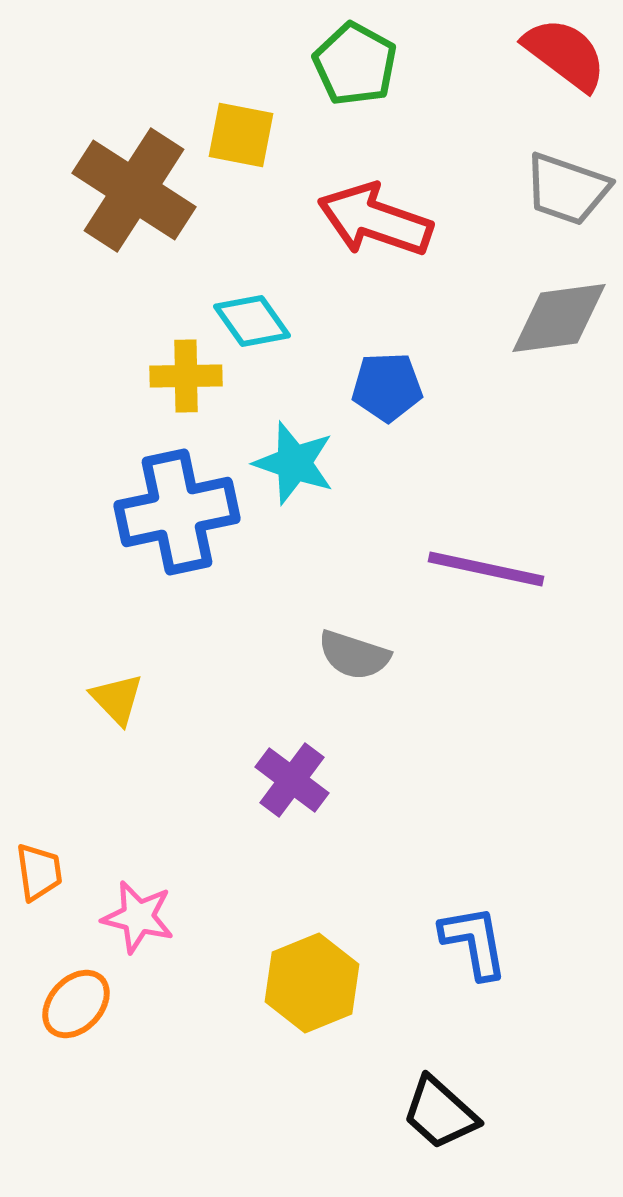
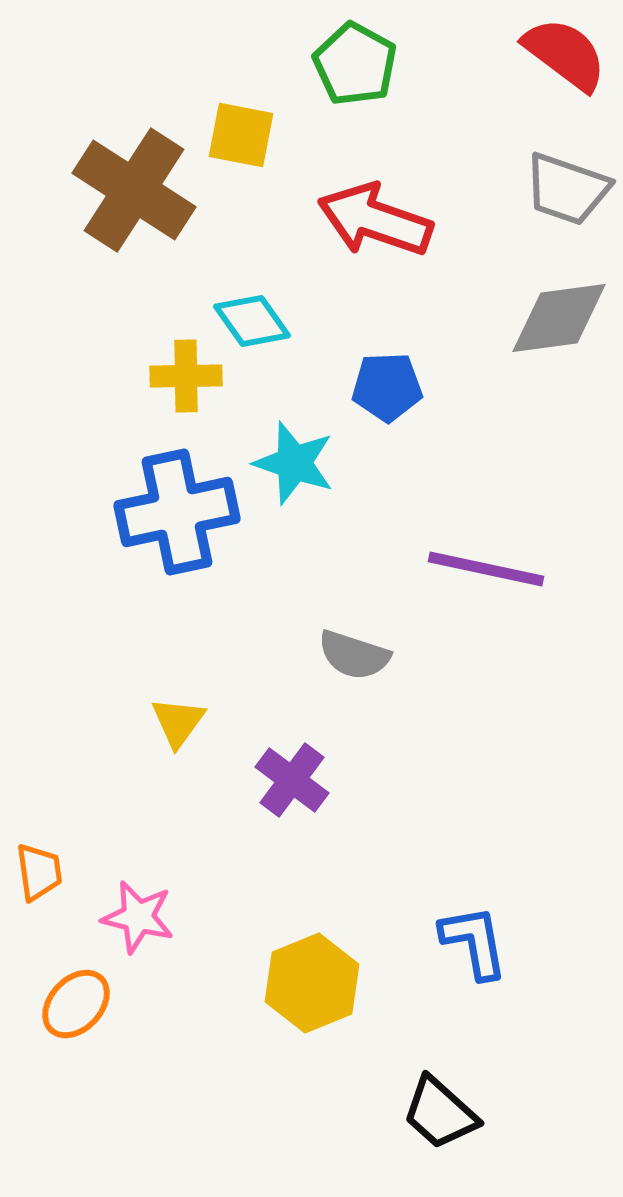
yellow triangle: moved 61 px right, 23 px down; rotated 20 degrees clockwise
